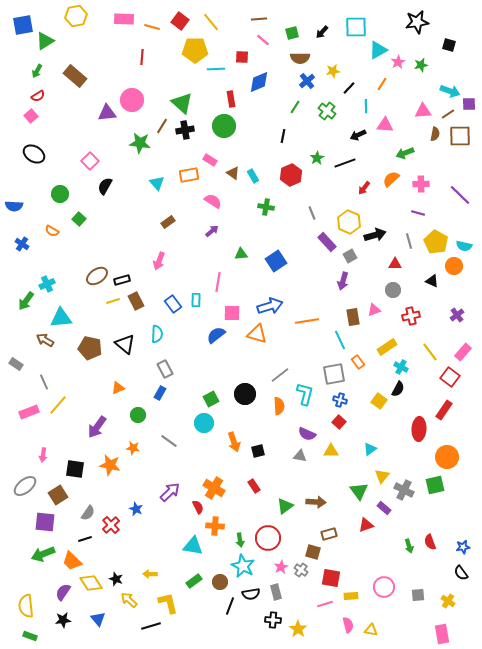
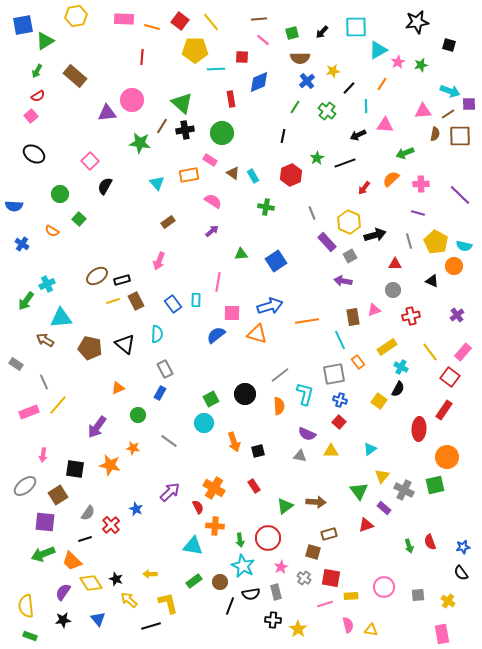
green circle at (224, 126): moved 2 px left, 7 px down
purple arrow at (343, 281): rotated 84 degrees clockwise
gray cross at (301, 570): moved 3 px right, 8 px down
